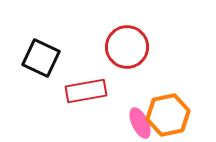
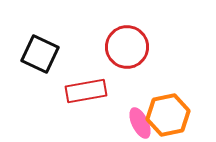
black square: moved 1 px left, 4 px up
